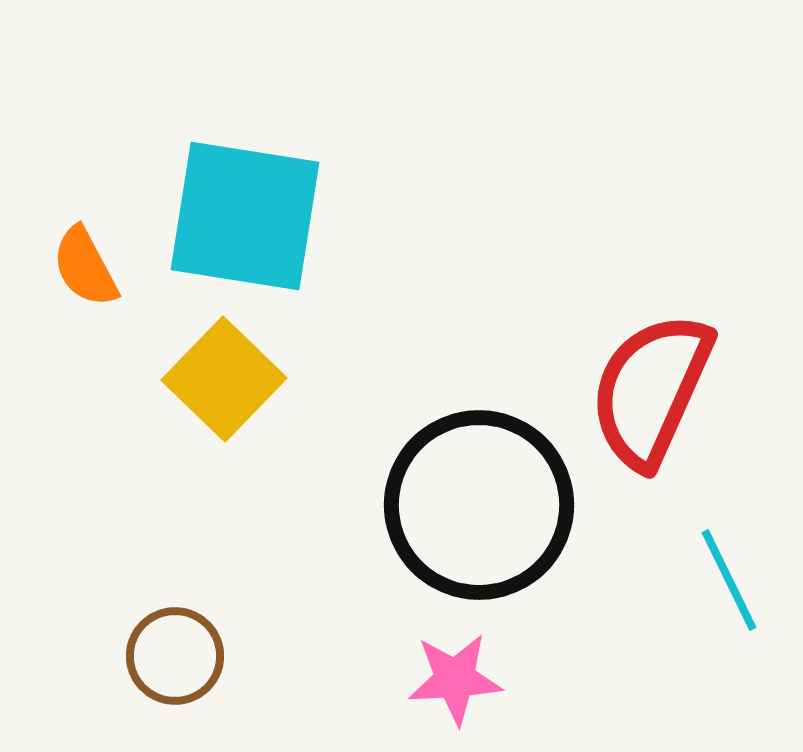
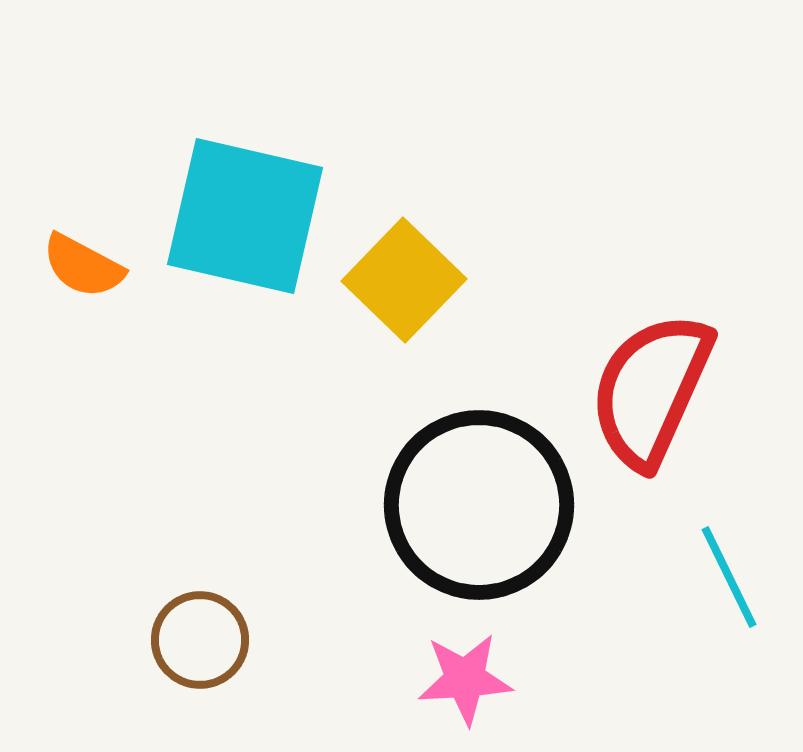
cyan square: rotated 4 degrees clockwise
orange semicircle: moved 2 px left, 1 px up; rotated 34 degrees counterclockwise
yellow square: moved 180 px right, 99 px up
cyan line: moved 3 px up
brown circle: moved 25 px right, 16 px up
pink star: moved 10 px right
